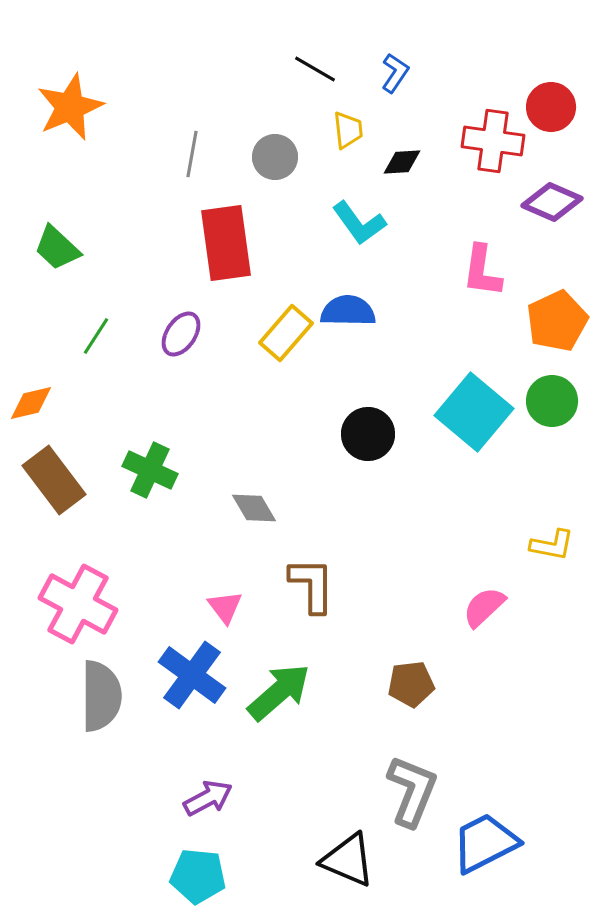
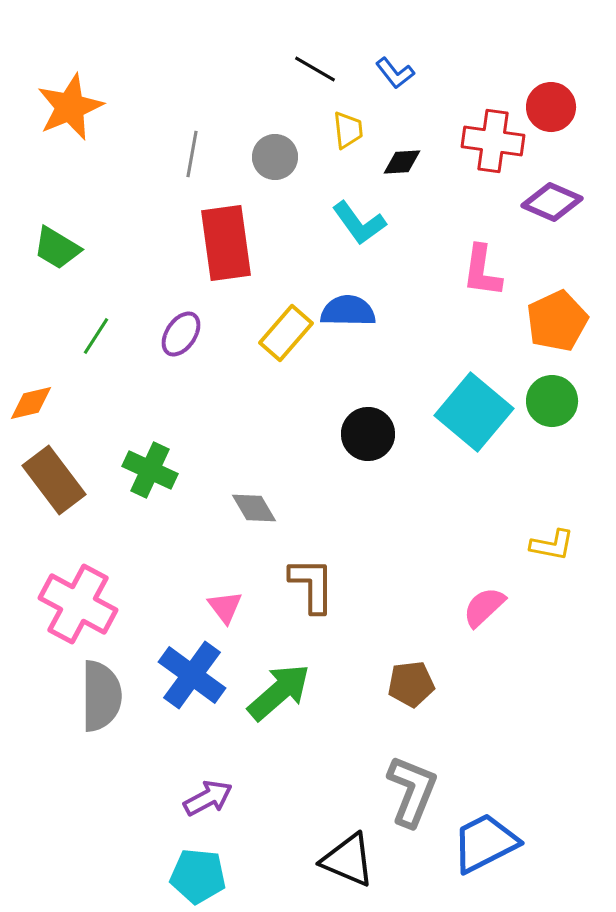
blue L-shape: rotated 108 degrees clockwise
green trapezoid: rotated 12 degrees counterclockwise
